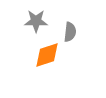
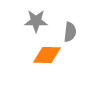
orange diamond: rotated 20 degrees clockwise
